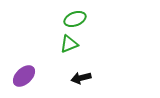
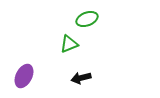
green ellipse: moved 12 px right
purple ellipse: rotated 20 degrees counterclockwise
